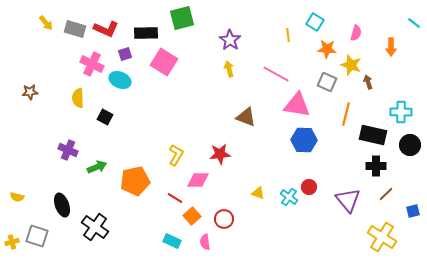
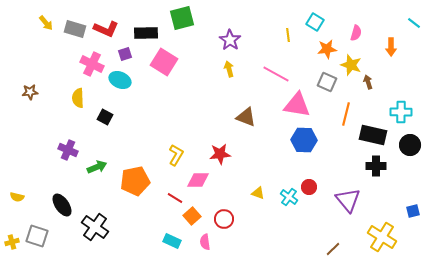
orange star at (327, 49): rotated 12 degrees counterclockwise
brown line at (386, 194): moved 53 px left, 55 px down
black ellipse at (62, 205): rotated 15 degrees counterclockwise
